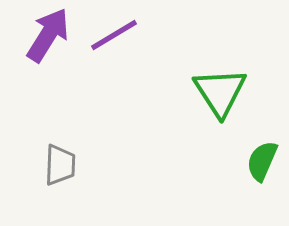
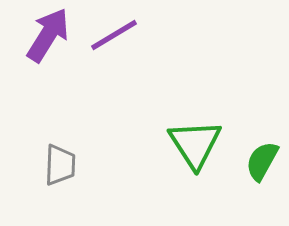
green triangle: moved 25 px left, 52 px down
green semicircle: rotated 6 degrees clockwise
